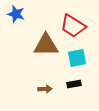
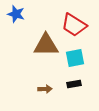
red trapezoid: moved 1 px right, 1 px up
cyan square: moved 2 px left
